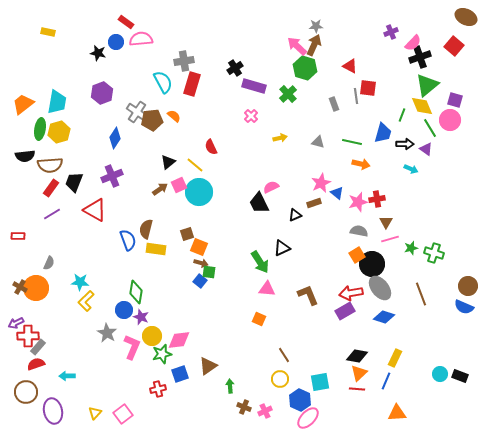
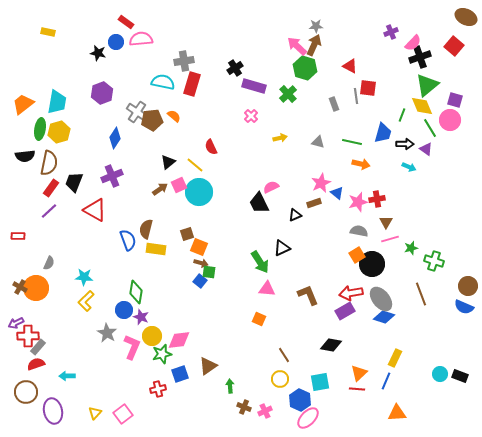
cyan semicircle at (163, 82): rotated 50 degrees counterclockwise
brown semicircle at (50, 165): moved 1 px left, 2 px up; rotated 75 degrees counterclockwise
cyan arrow at (411, 169): moved 2 px left, 2 px up
purple line at (52, 214): moved 3 px left, 3 px up; rotated 12 degrees counterclockwise
green cross at (434, 253): moved 8 px down
cyan star at (80, 282): moved 4 px right, 5 px up
gray ellipse at (380, 288): moved 1 px right, 11 px down
black diamond at (357, 356): moved 26 px left, 11 px up
